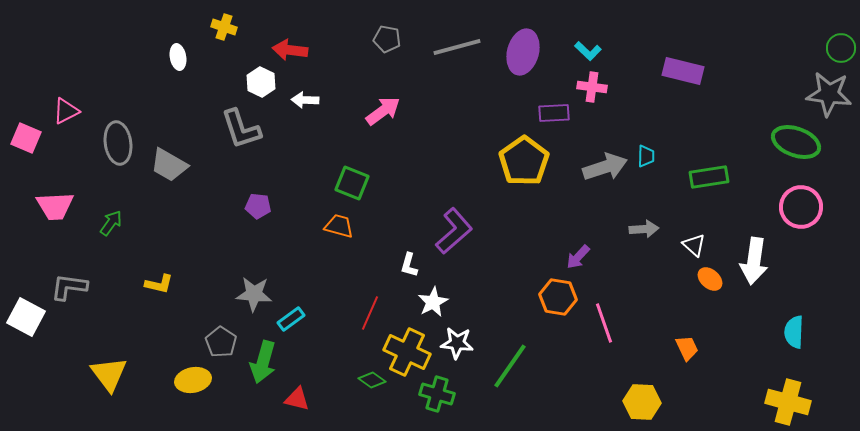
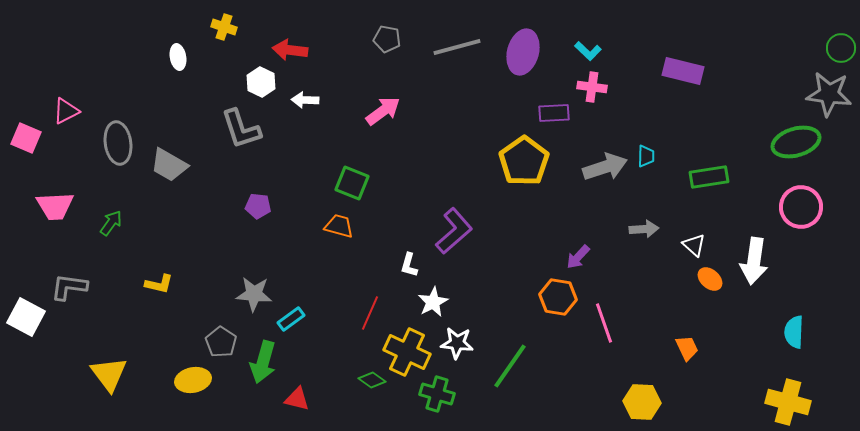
green ellipse at (796, 142): rotated 36 degrees counterclockwise
